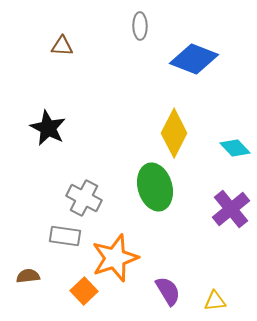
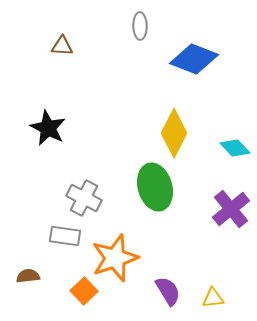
yellow triangle: moved 2 px left, 3 px up
